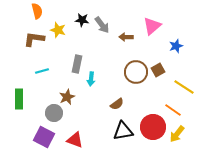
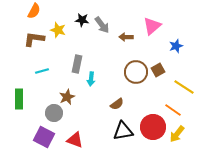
orange semicircle: moved 3 px left; rotated 42 degrees clockwise
